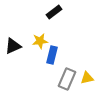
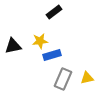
black triangle: rotated 12 degrees clockwise
blue rectangle: rotated 60 degrees clockwise
gray rectangle: moved 4 px left
